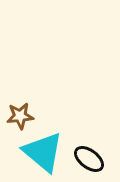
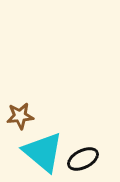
black ellipse: moved 6 px left; rotated 64 degrees counterclockwise
